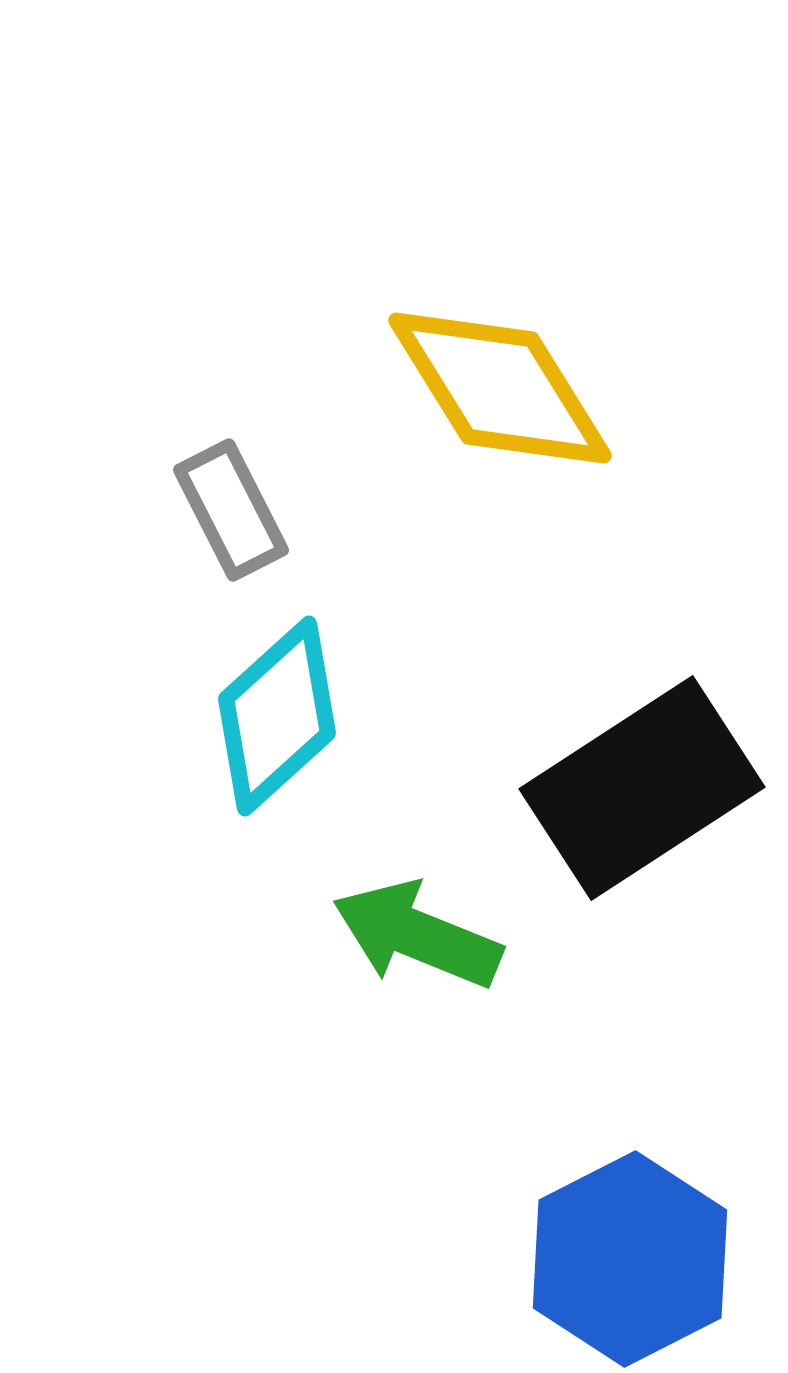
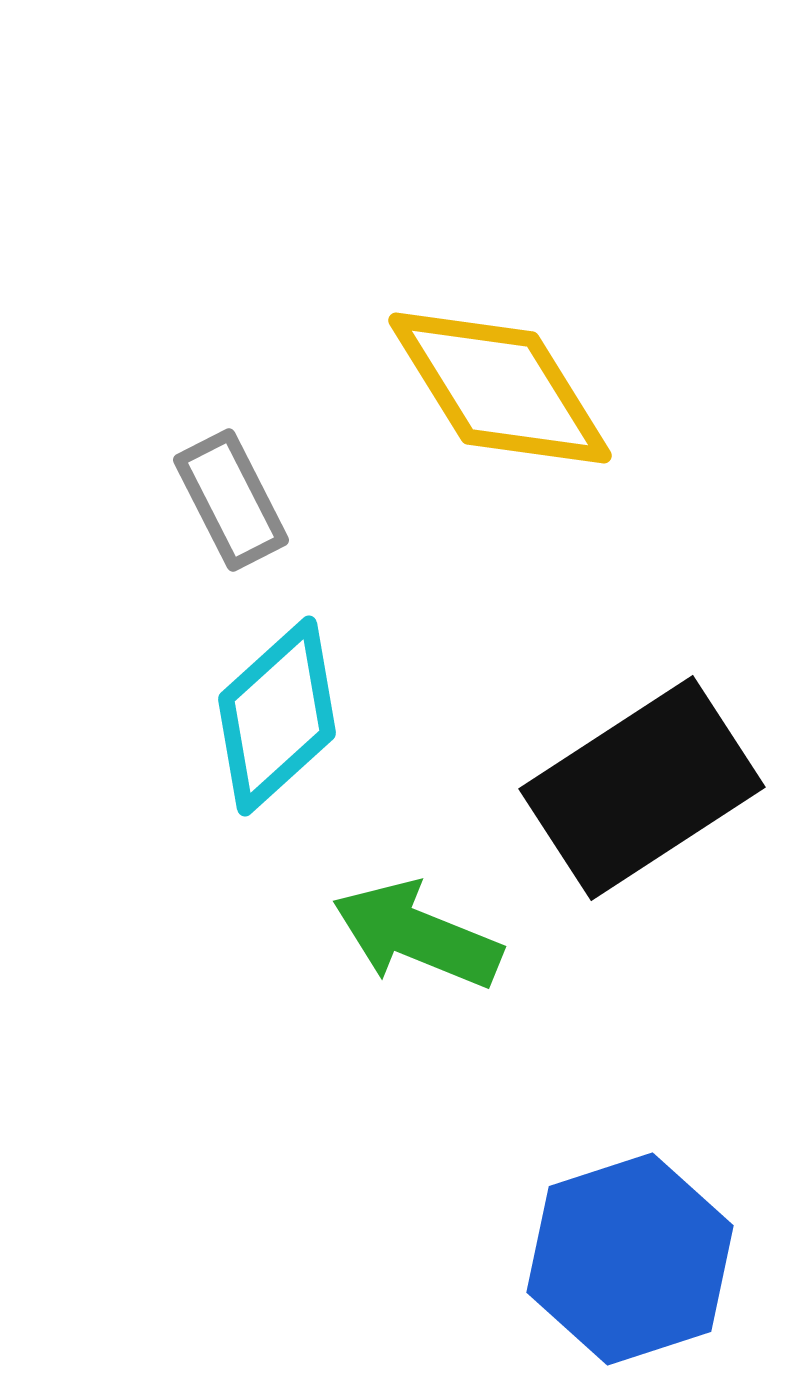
gray rectangle: moved 10 px up
blue hexagon: rotated 9 degrees clockwise
